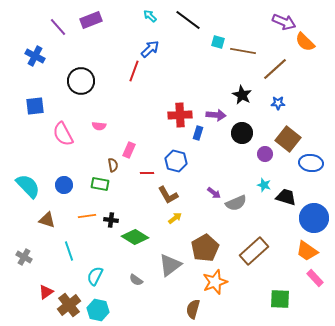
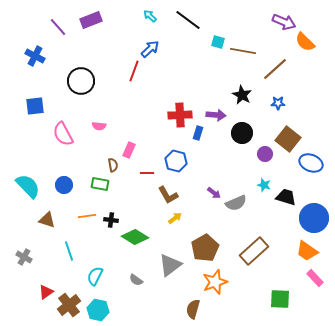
blue ellipse at (311, 163): rotated 15 degrees clockwise
